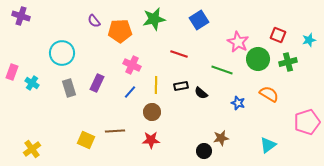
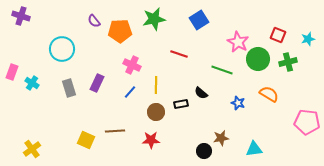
cyan star: moved 1 px left, 1 px up
cyan circle: moved 4 px up
black rectangle: moved 18 px down
brown circle: moved 4 px right
pink pentagon: rotated 25 degrees clockwise
cyan triangle: moved 14 px left, 4 px down; rotated 30 degrees clockwise
